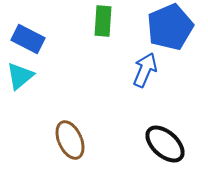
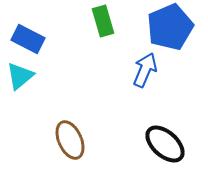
green rectangle: rotated 20 degrees counterclockwise
